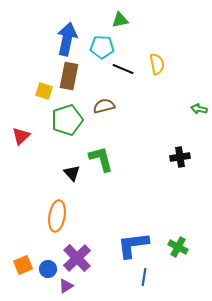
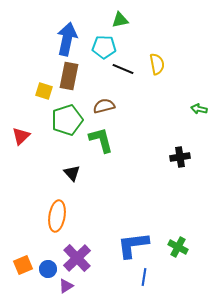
cyan pentagon: moved 2 px right
green L-shape: moved 19 px up
